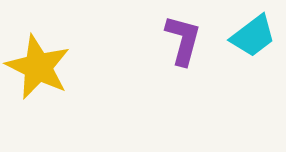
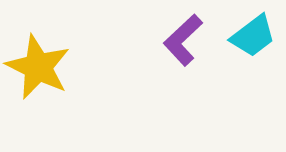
purple L-shape: rotated 148 degrees counterclockwise
